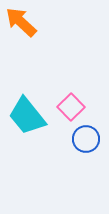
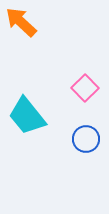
pink square: moved 14 px right, 19 px up
